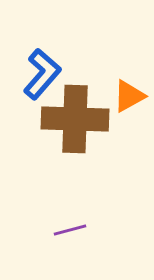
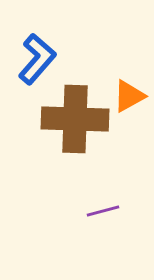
blue L-shape: moved 5 px left, 15 px up
purple line: moved 33 px right, 19 px up
